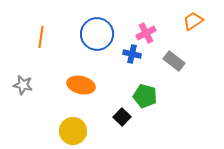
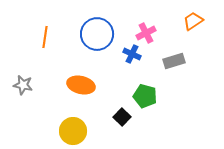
orange line: moved 4 px right
blue cross: rotated 12 degrees clockwise
gray rectangle: rotated 55 degrees counterclockwise
